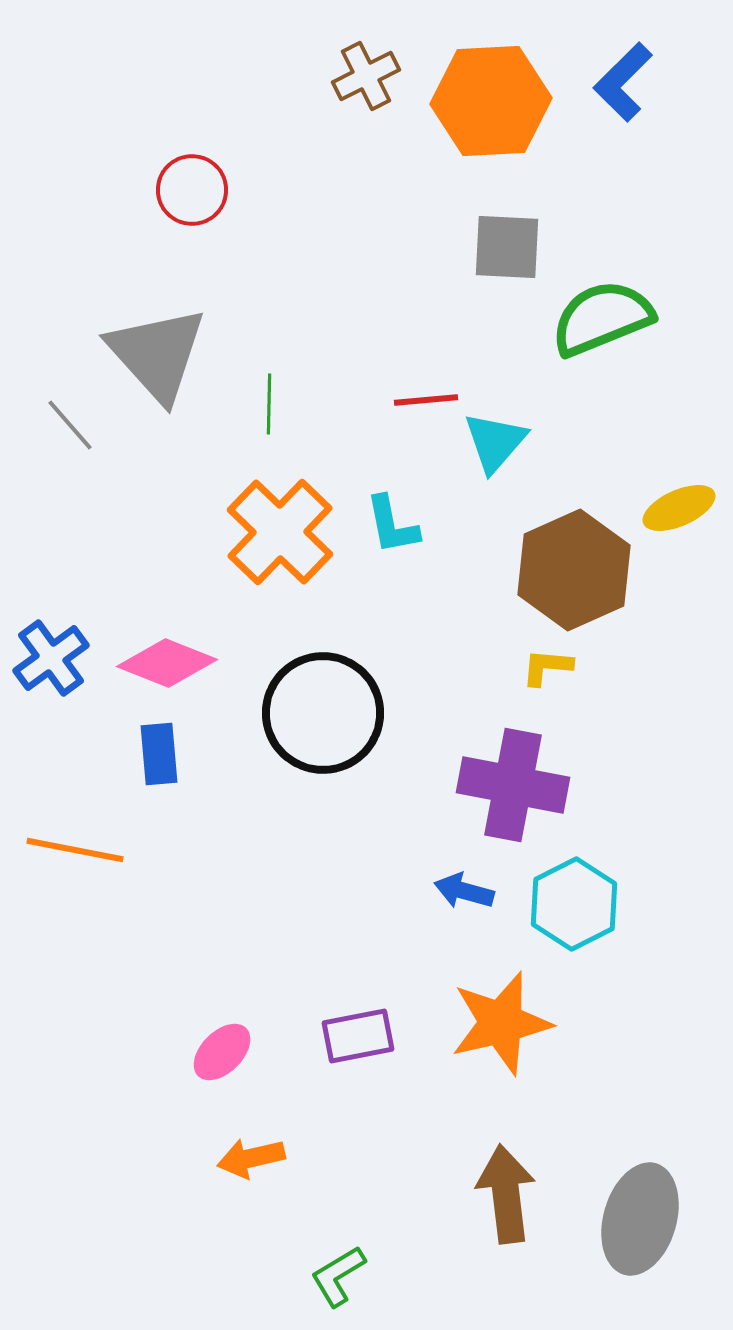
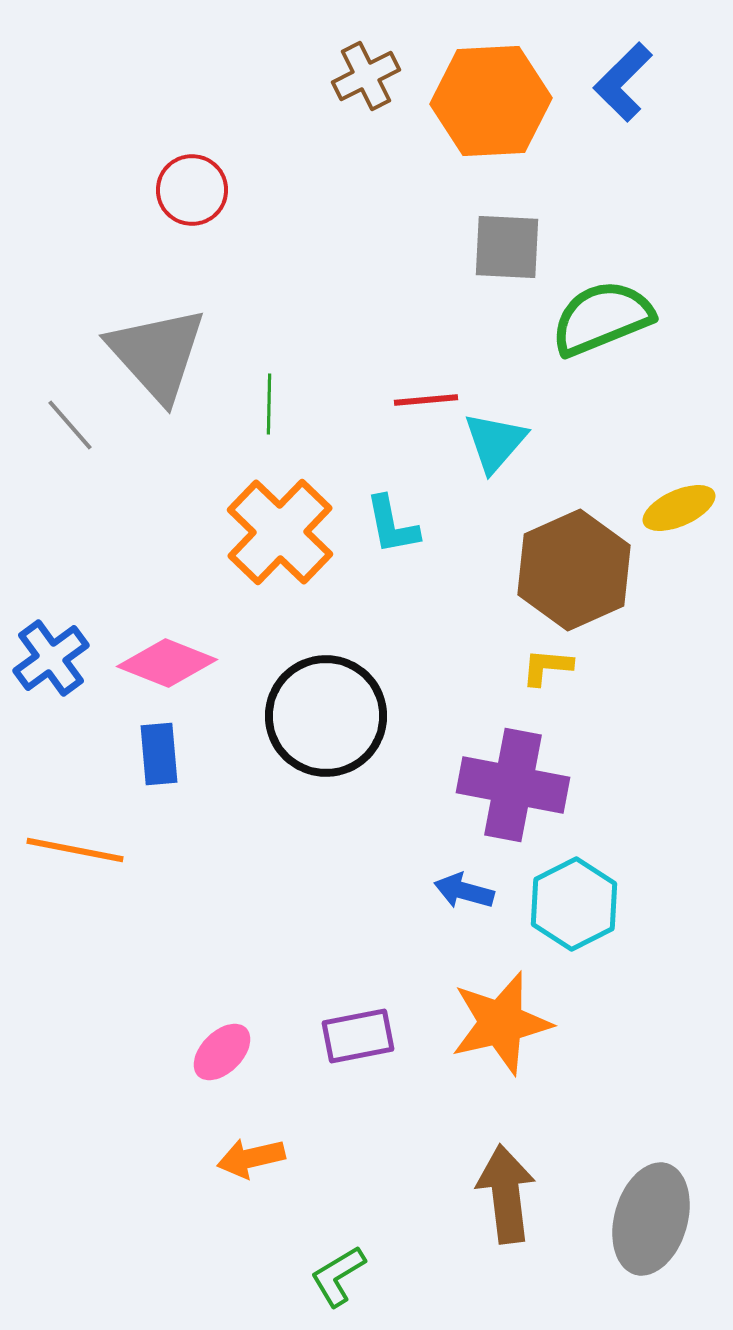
black circle: moved 3 px right, 3 px down
gray ellipse: moved 11 px right
